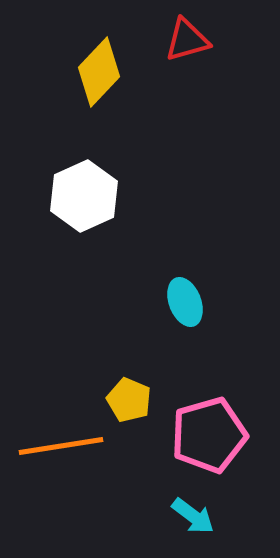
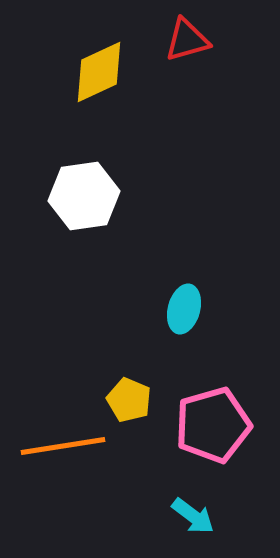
yellow diamond: rotated 22 degrees clockwise
white hexagon: rotated 16 degrees clockwise
cyan ellipse: moved 1 px left, 7 px down; rotated 36 degrees clockwise
pink pentagon: moved 4 px right, 10 px up
orange line: moved 2 px right
